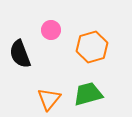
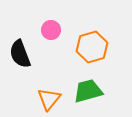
green trapezoid: moved 3 px up
